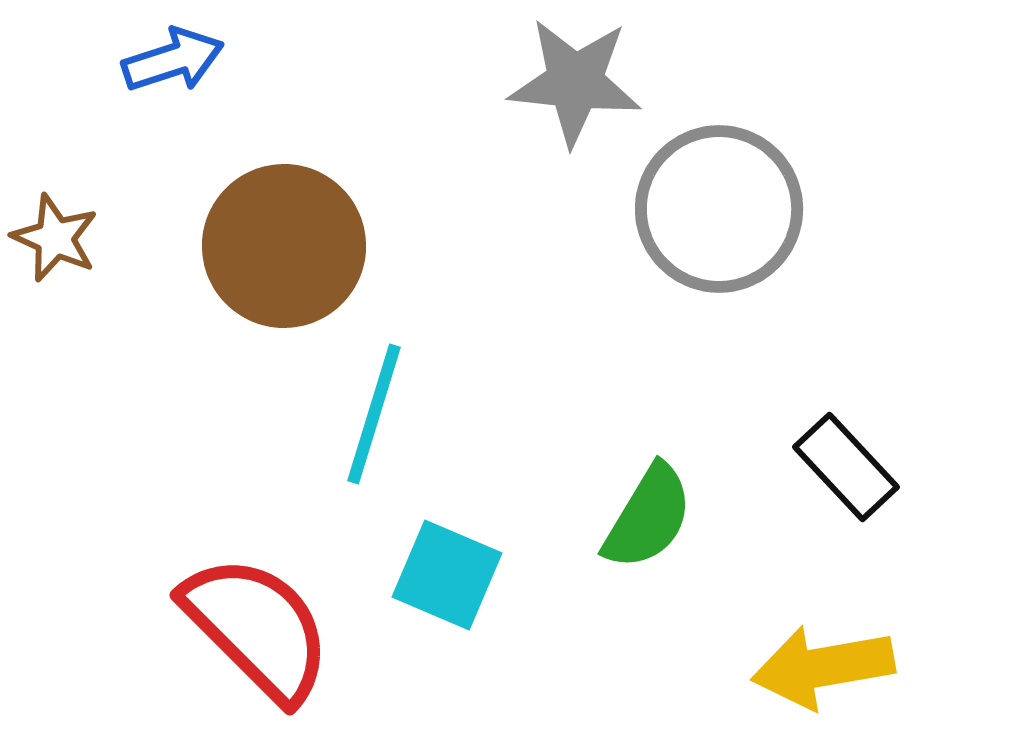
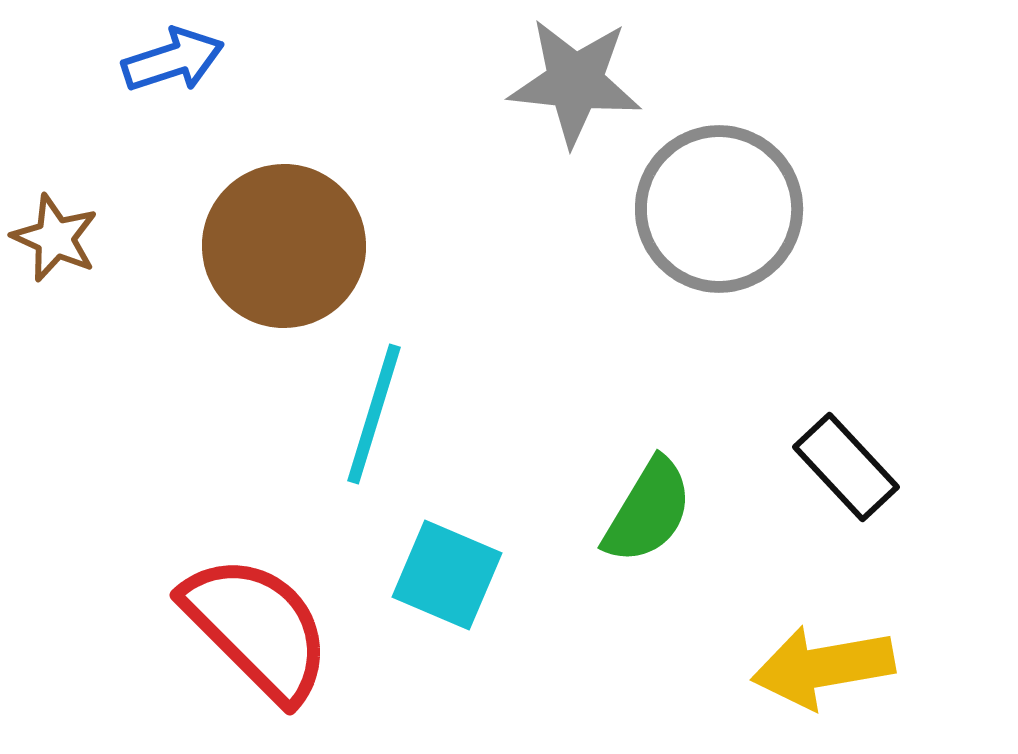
green semicircle: moved 6 px up
